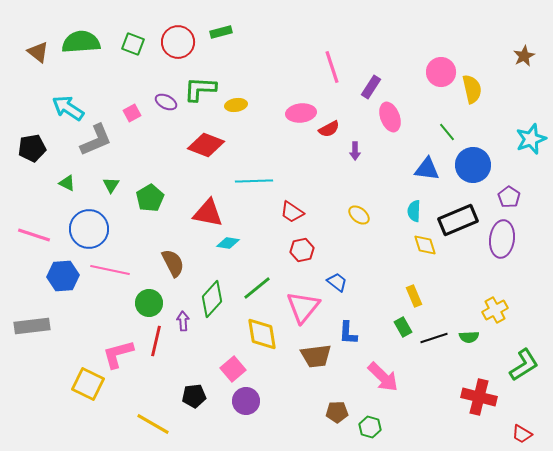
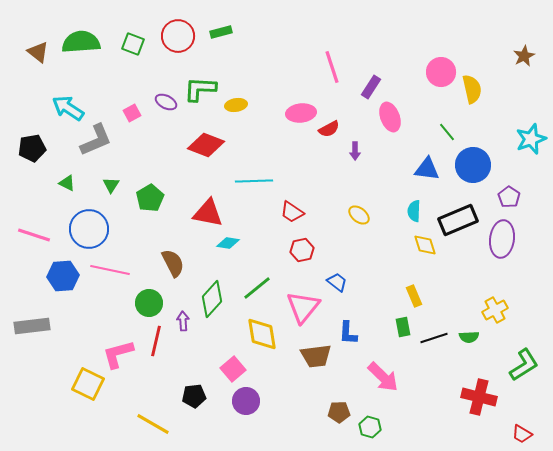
red circle at (178, 42): moved 6 px up
green rectangle at (403, 327): rotated 18 degrees clockwise
brown pentagon at (337, 412): moved 2 px right
